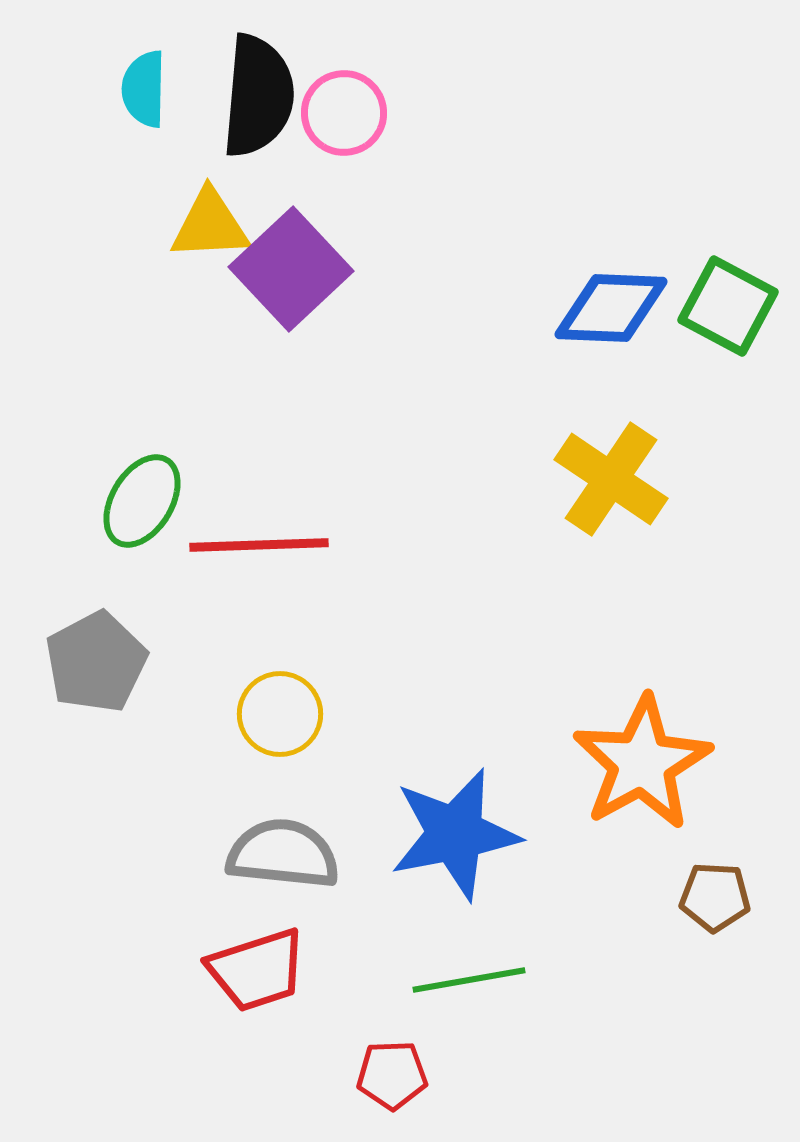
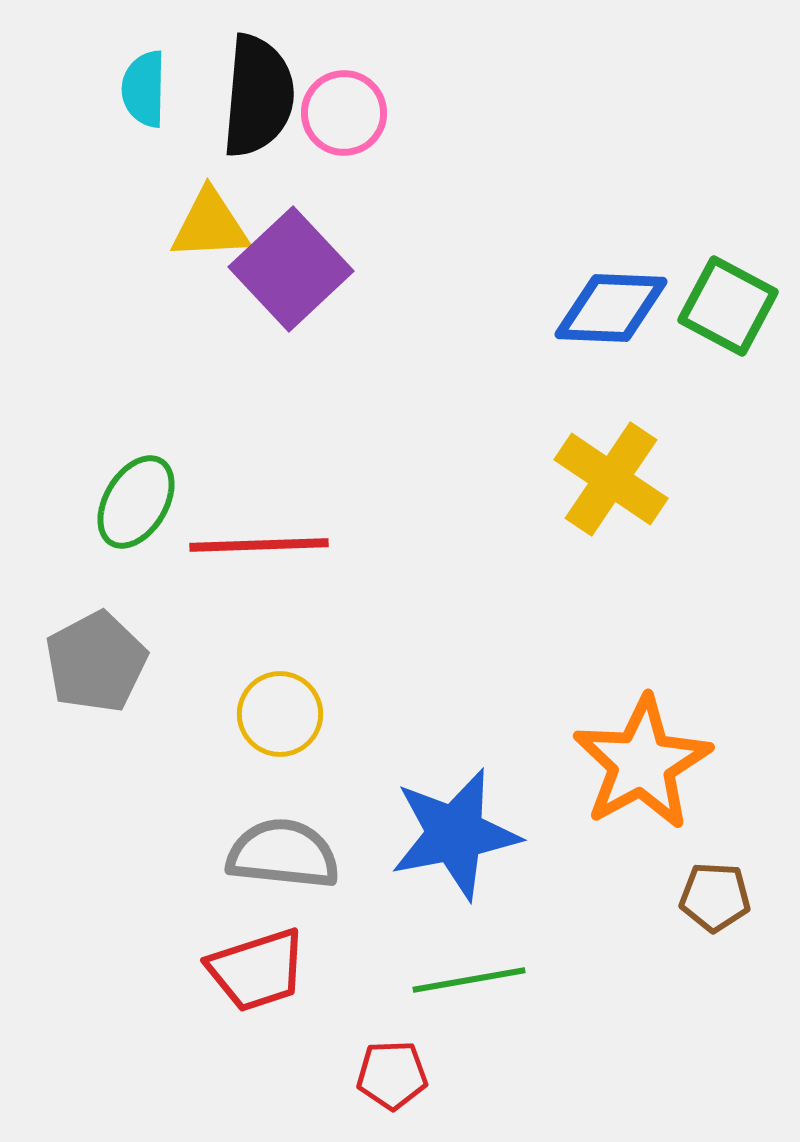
green ellipse: moved 6 px left, 1 px down
